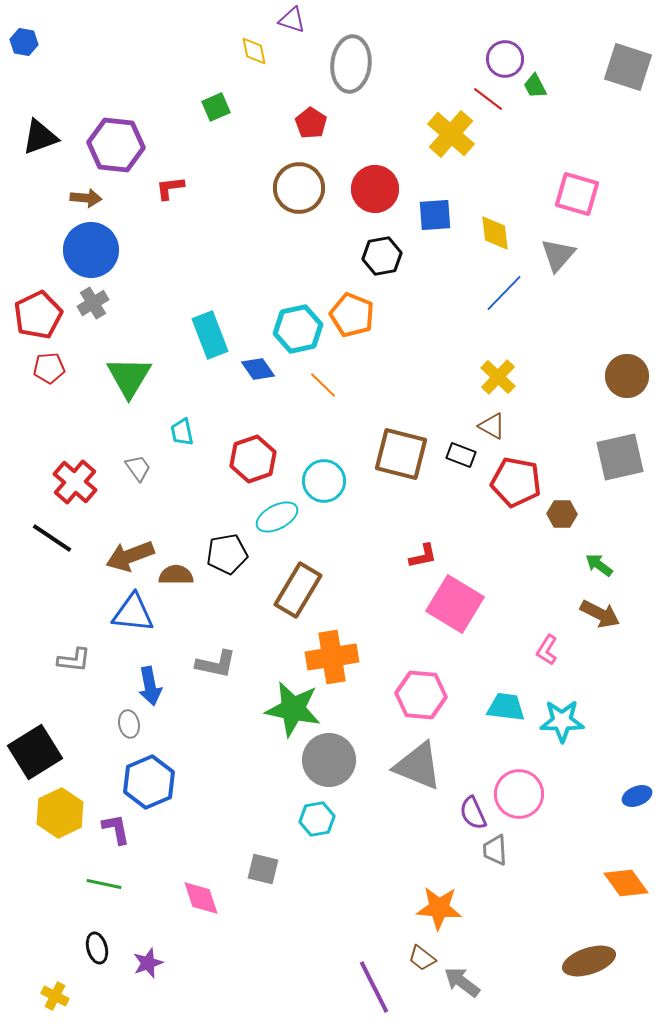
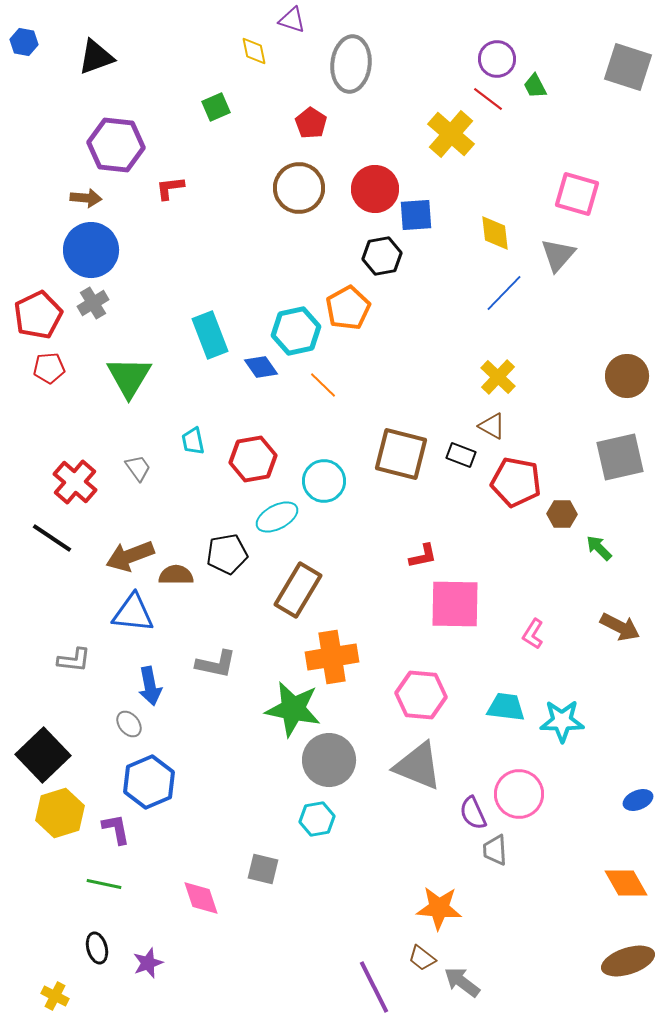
purple circle at (505, 59): moved 8 px left
black triangle at (40, 137): moved 56 px right, 80 px up
blue square at (435, 215): moved 19 px left
orange pentagon at (352, 315): moved 4 px left, 7 px up; rotated 21 degrees clockwise
cyan hexagon at (298, 329): moved 2 px left, 2 px down
blue diamond at (258, 369): moved 3 px right, 2 px up
cyan trapezoid at (182, 432): moved 11 px right, 9 px down
red hexagon at (253, 459): rotated 9 degrees clockwise
green arrow at (599, 565): moved 17 px up; rotated 8 degrees clockwise
pink square at (455, 604): rotated 30 degrees counterclockwise
brown arrow at (600, 614): moved 20 px right, 13 px down
pink L-shape at (547, 650): moved 14 px left, 16 px up
gray ellipse at (129, 724): rotated 28 degrees counterclockwise
black square at (35, 752): moved 8 px right, 3 px down; rotated 12 degrees counterclockwise
blue ellipse at (637, 796): moved 1 px right, 4 px down
yellow hexagon at (60, 813): rotated 9 degrees clockwise
orange diamond at (626, 883): rotated 6 degrees clockwise
brown ellipse at (589, 961): moved 39 px right
